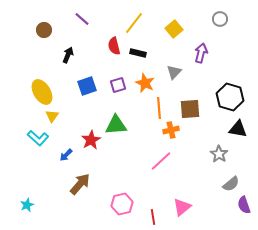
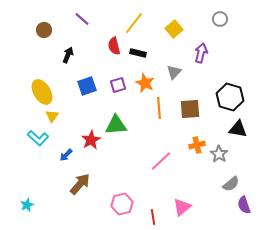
orange cross: moved 26 px right, 15 px down
